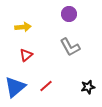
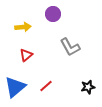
purple circle: moved 16 px left
